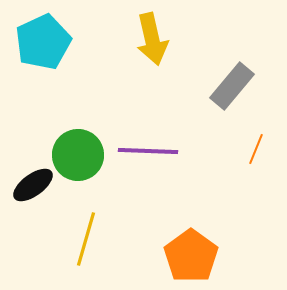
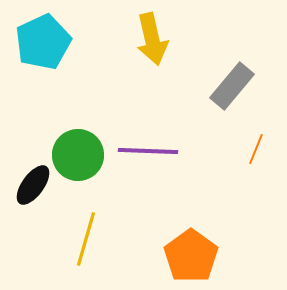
black ellipse: rotated 18 degrees counterclockwise
